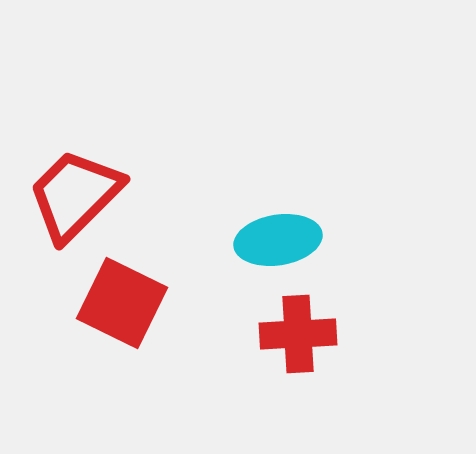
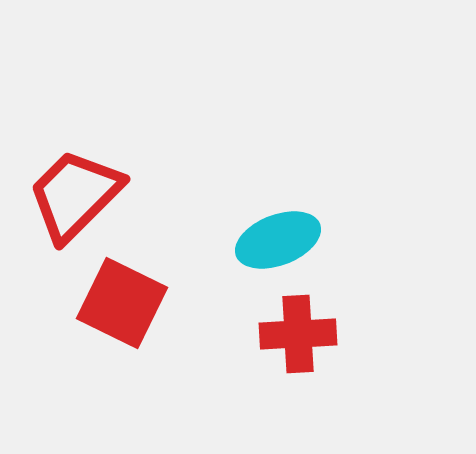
cyan ellipse: rotated 12 degrees counterclockwise
